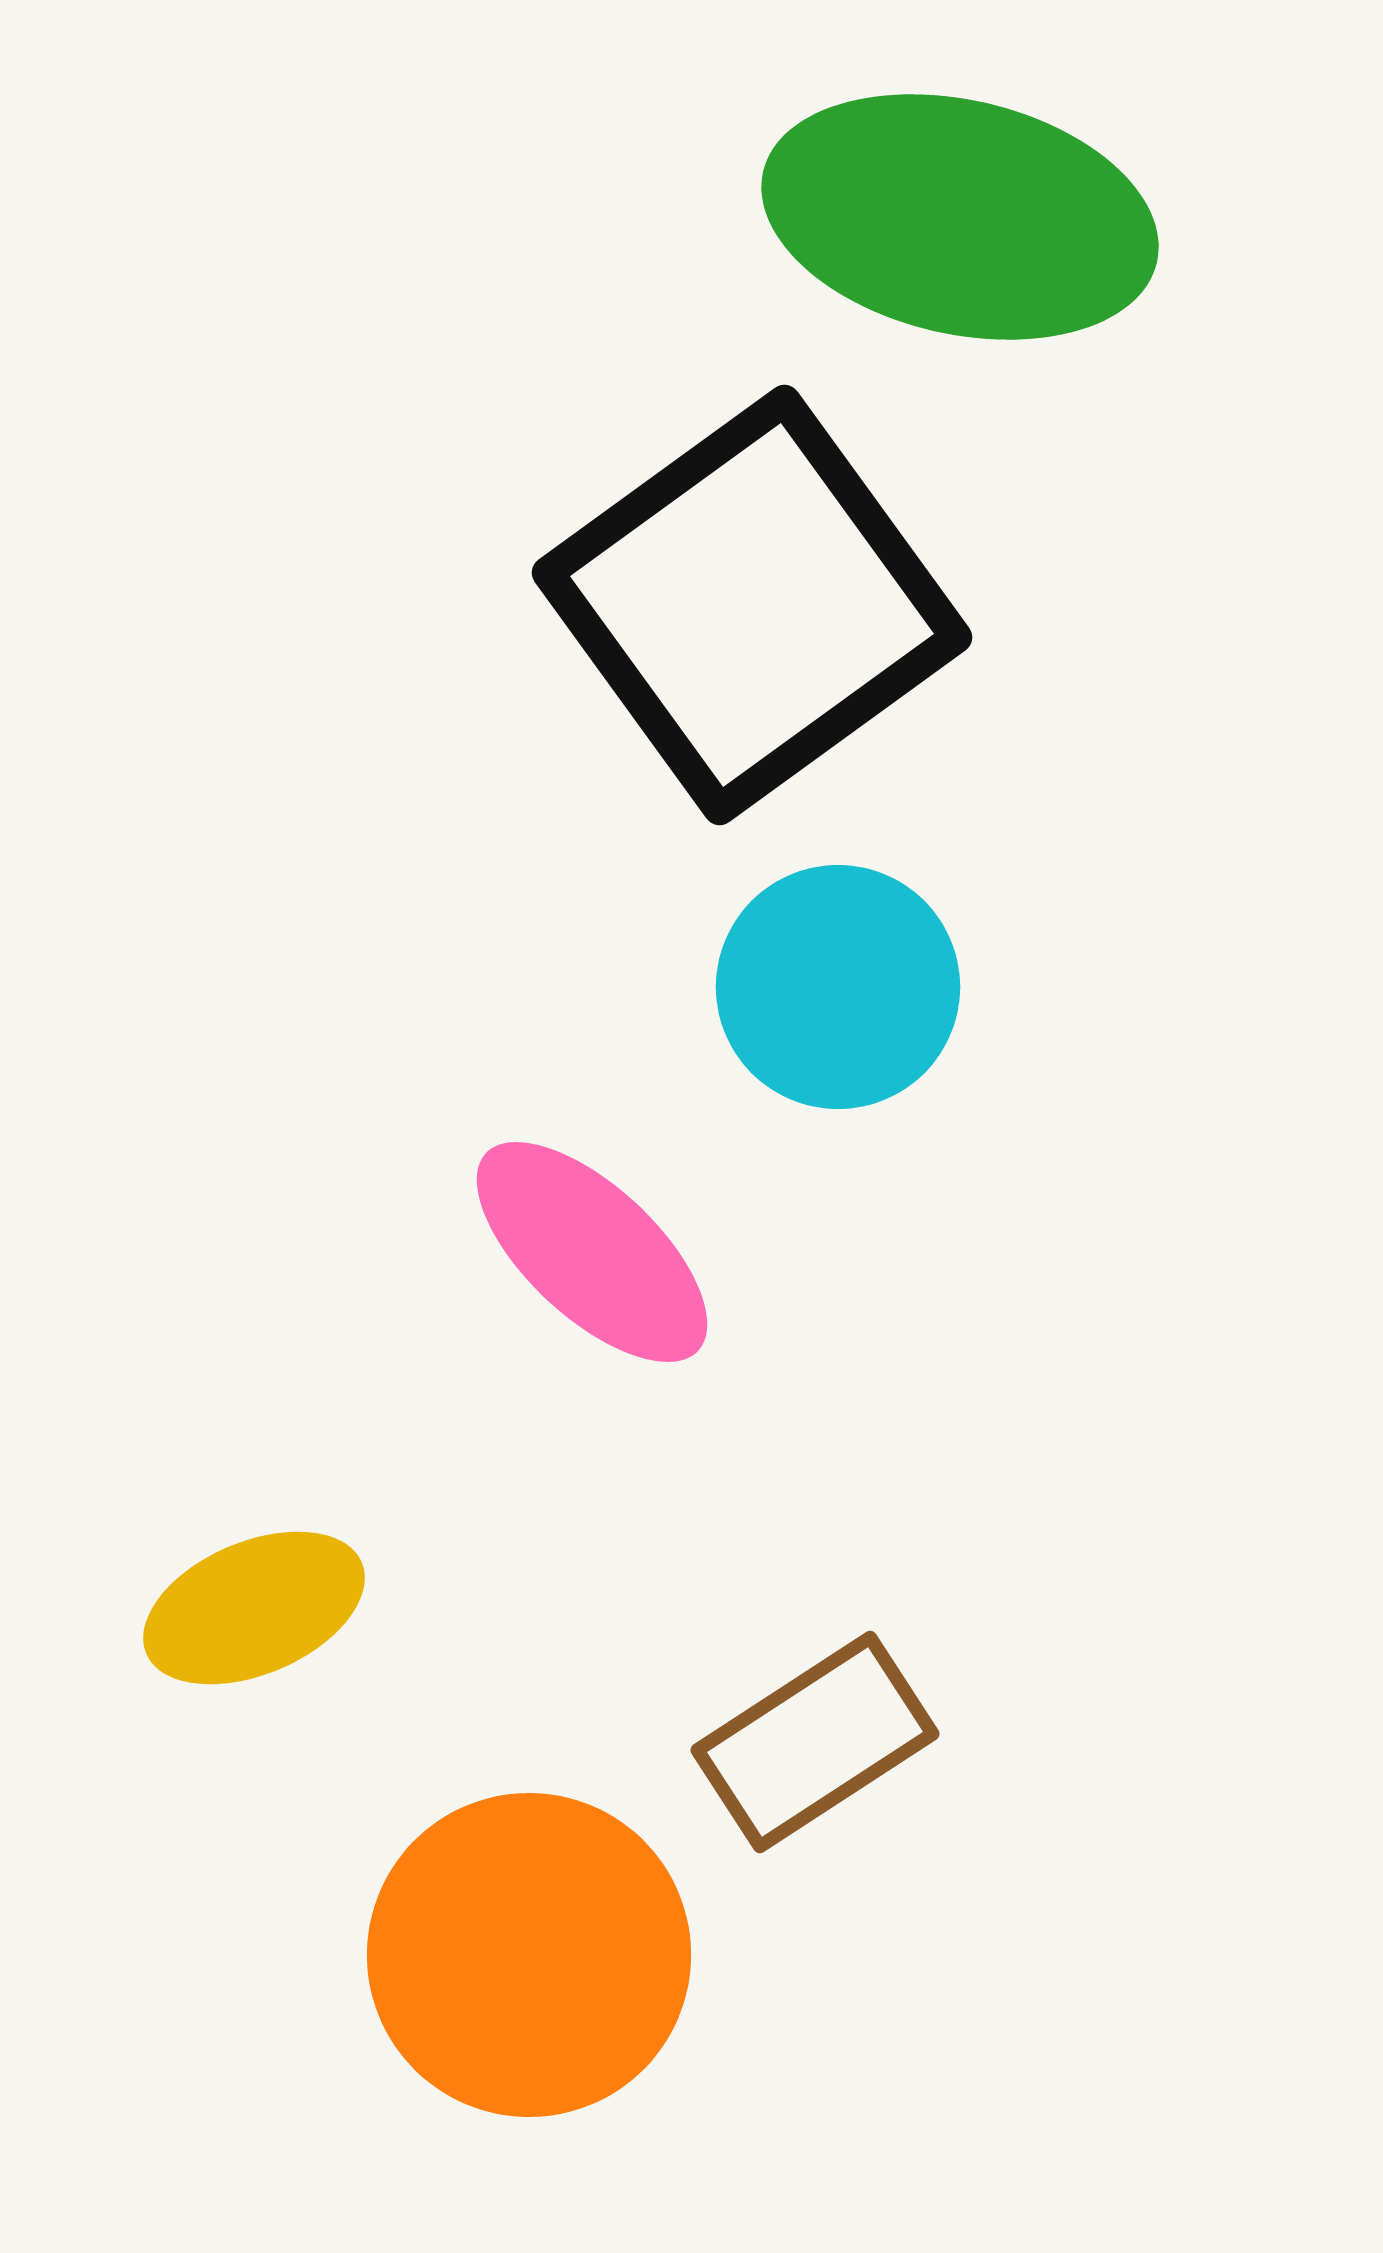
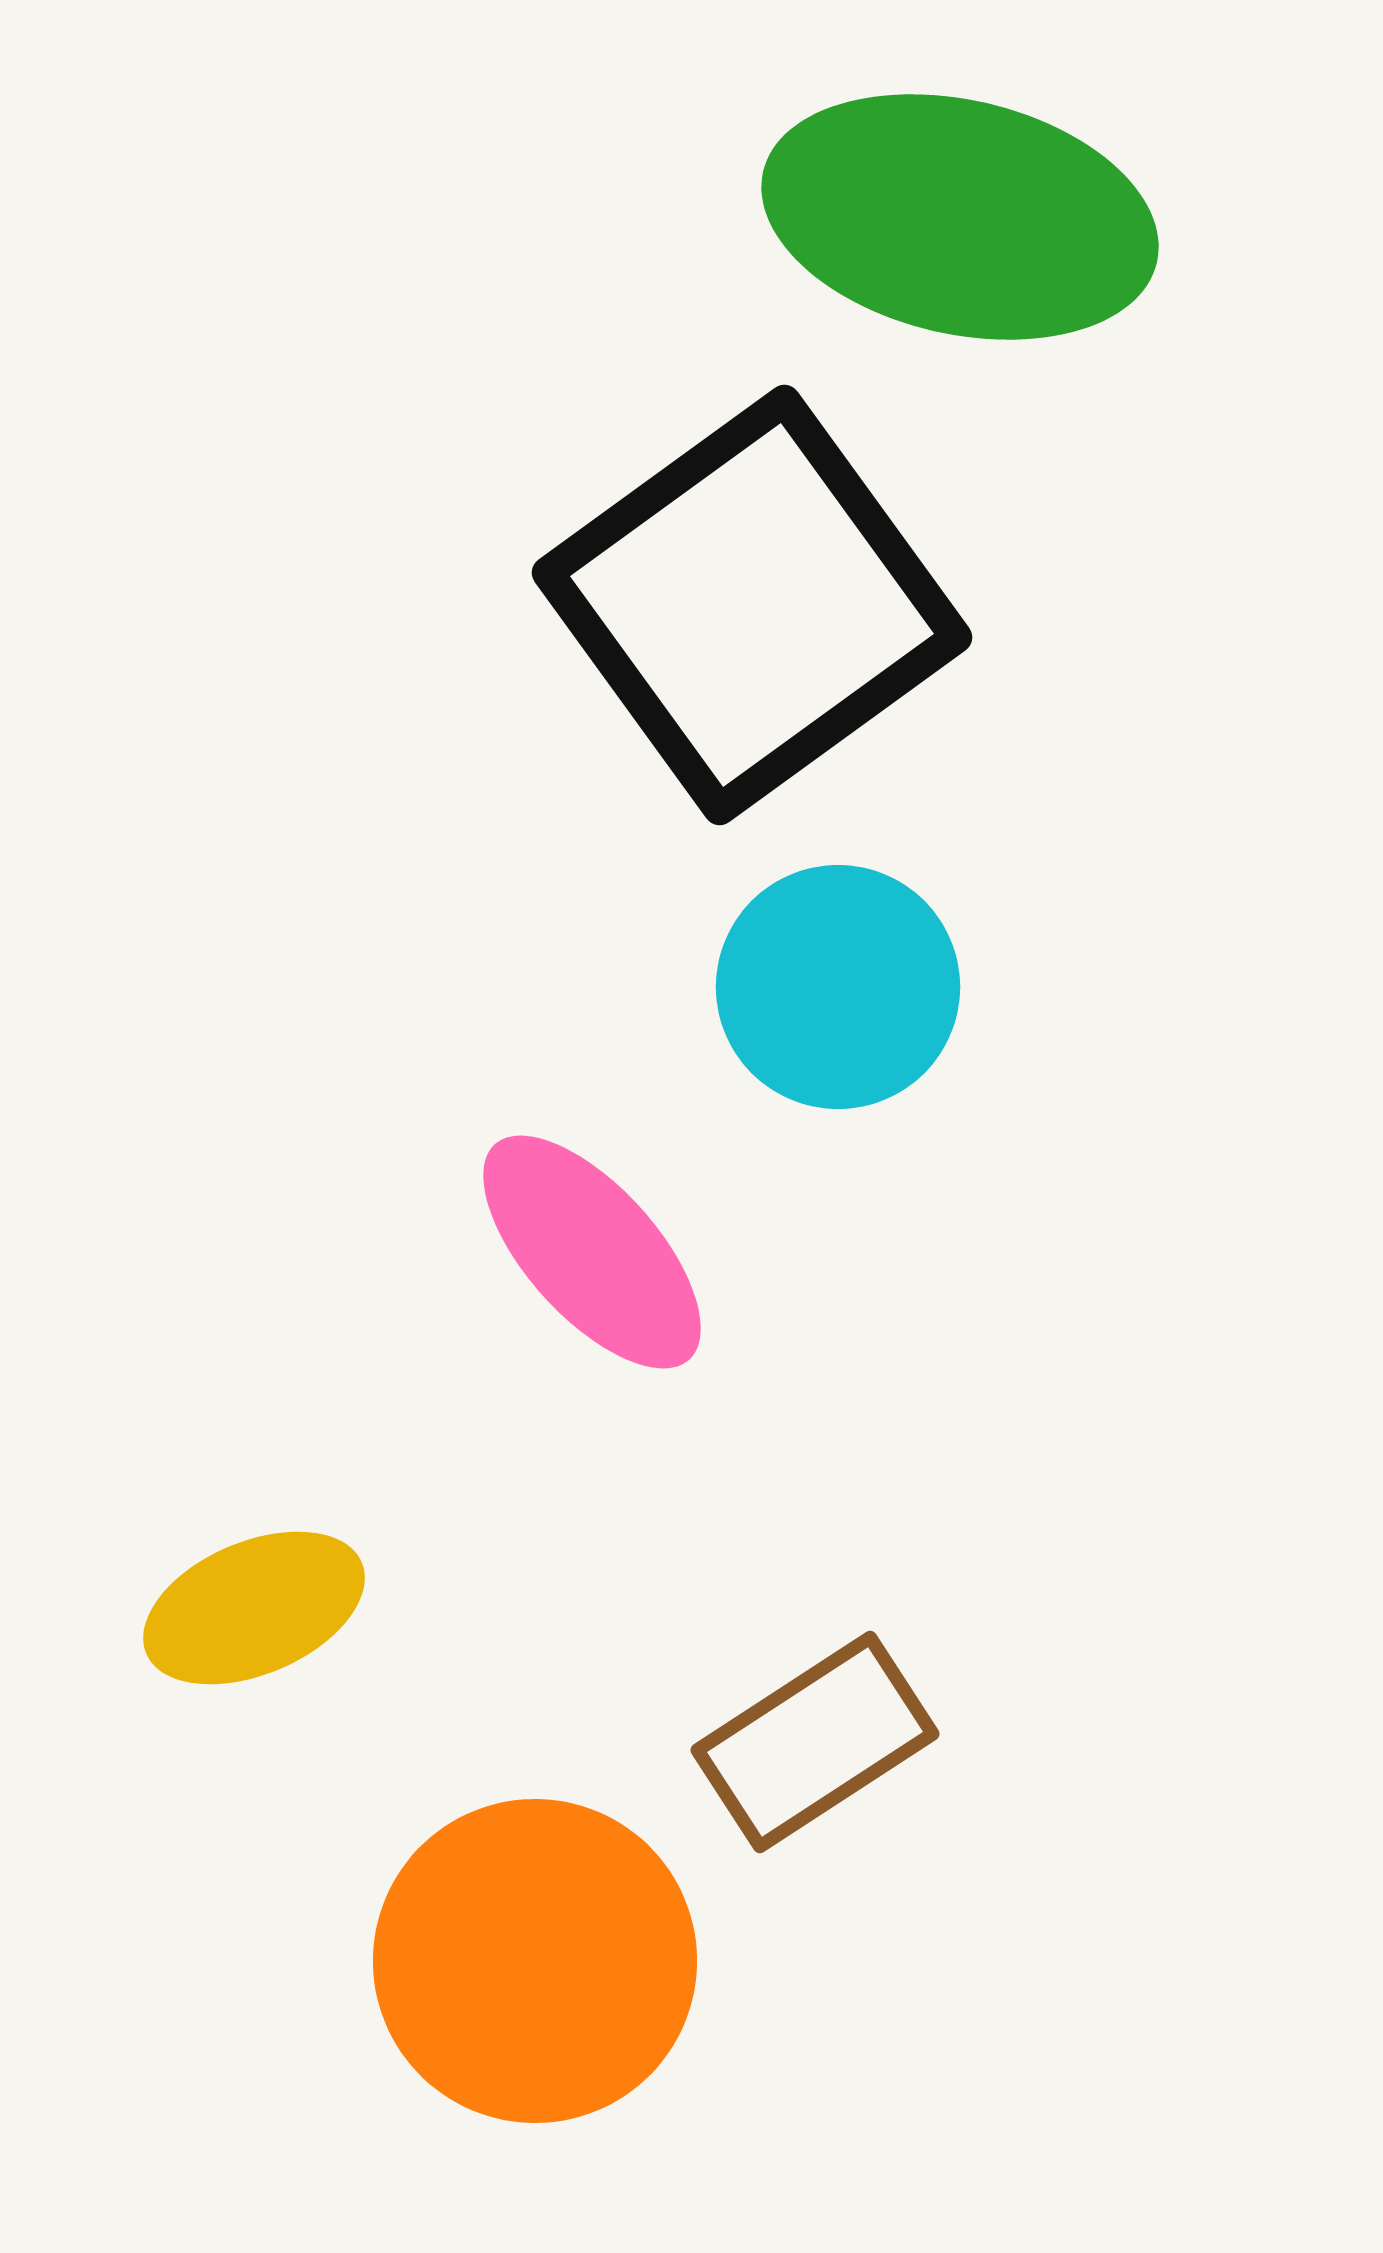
pink ellipse: rotated 5 degrees clockwise
orange circle: moved 6 px right, 6 px down
